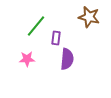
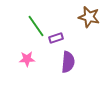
green line: rotated 75 degrees counterclockwise
purple rectangle: rotated 64 degrees clockwise
purple semicircle: moved 1 px right, 3 px down
